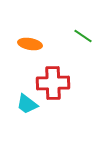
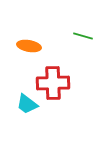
green line: rotated 18 degrees counterclockwise
orange ellipse: moved 1 px left, 2 px down
